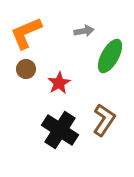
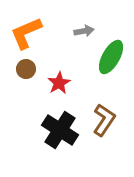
green ellipse: moved 1 px right, 1 px down
